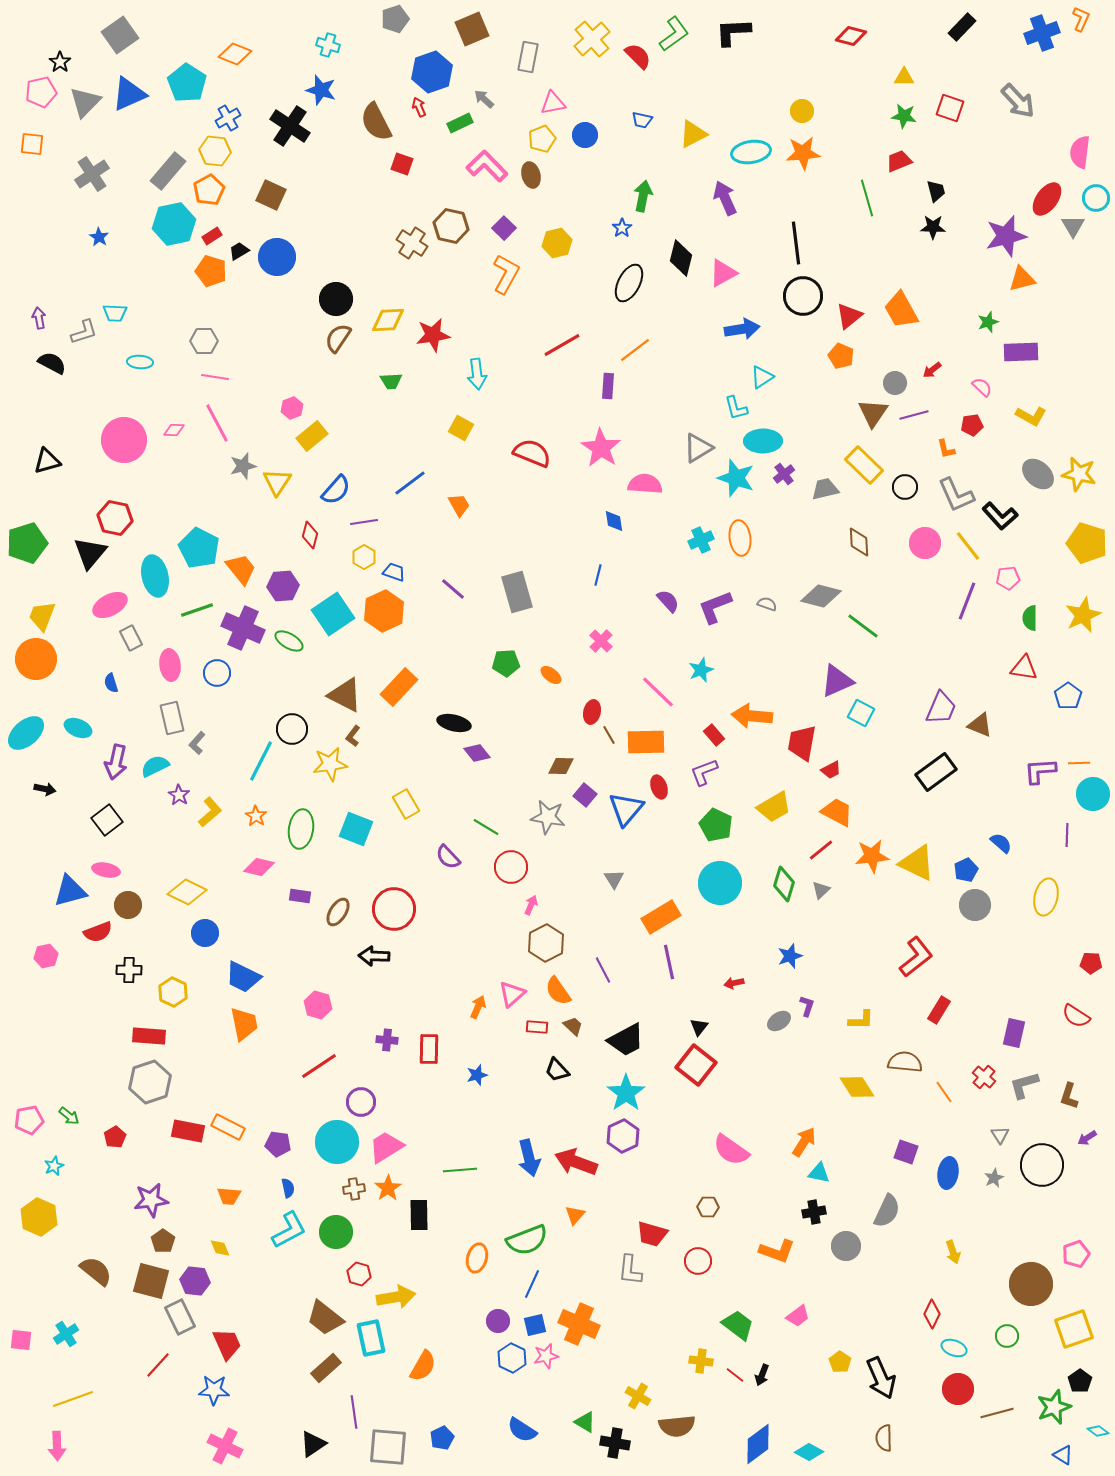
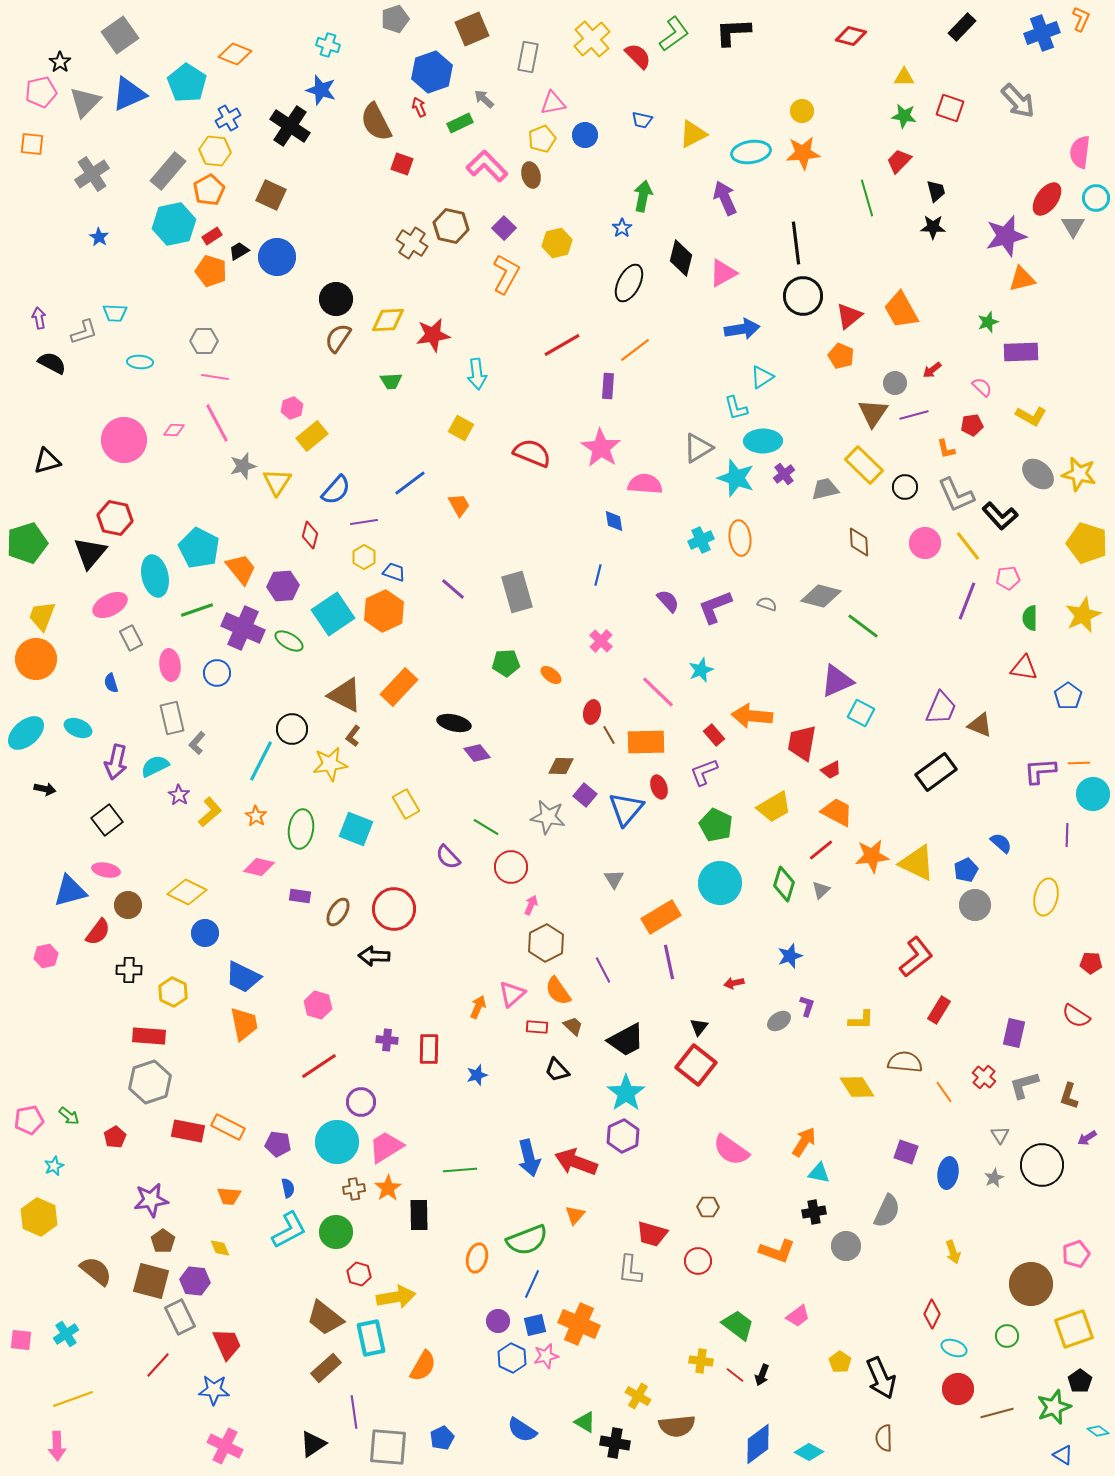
red trapezoid at (899, 161): rotated 24 degrees counterclockwise
red semicircle at (98, 932): rotated 32 degrees counterclockwise
